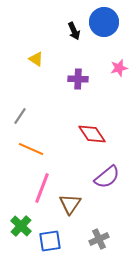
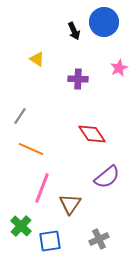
yellow triangle: moved 1 px right
pink star: rotated 12 degrees counterclockwise
